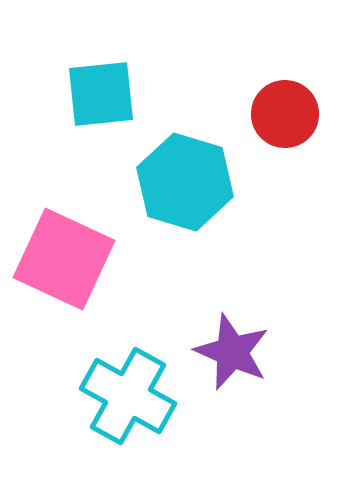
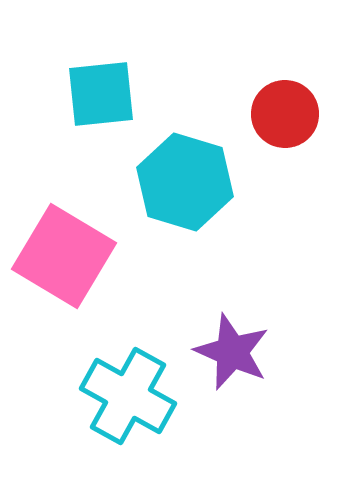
pink square: moved 3 px up; rotated 6 degrees clockwise
